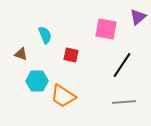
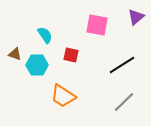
purple triangle: moved 2 px left
pink square: moved 9 px left, 4 px up
cyan semicircle: rotated 12 degrees counterclockwise
brown triangle: moved 6 px left
black line: rotated 24 degrees clockwise
cyan hexagon: moved 16 px up
gray line: rotated 40 degrees counterclockwise
